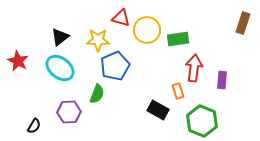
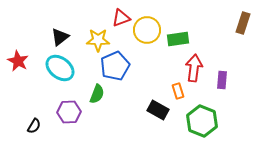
red triangle: rotated 36 degrees counterclockwise
